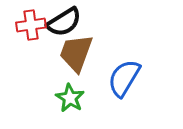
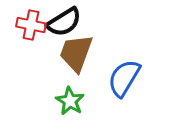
red cross: rotated 20 degrees clockwise
green star: moved 3 px down
